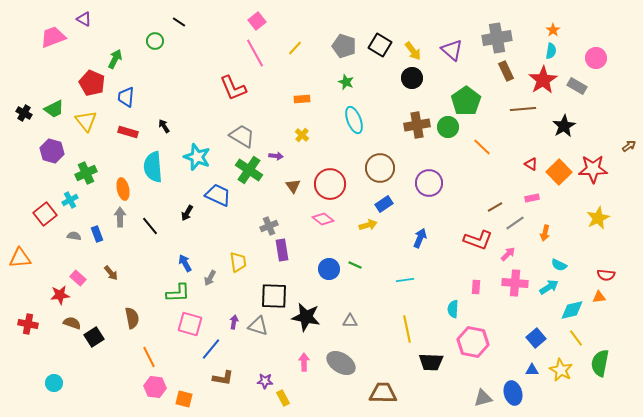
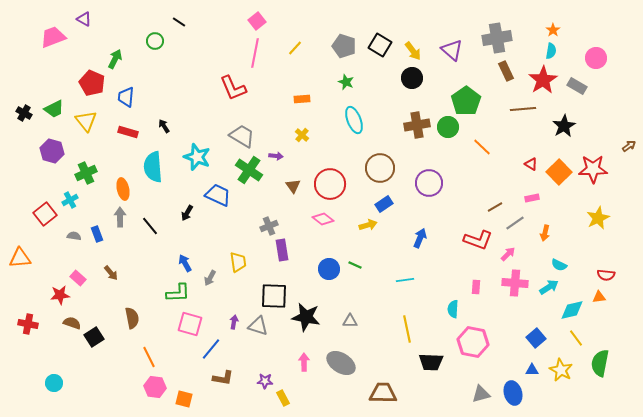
pink line at (255, 53): rotated 40 degrees clockwise
gray triangle at (483, 398): moved 2 px left, 4 px up
